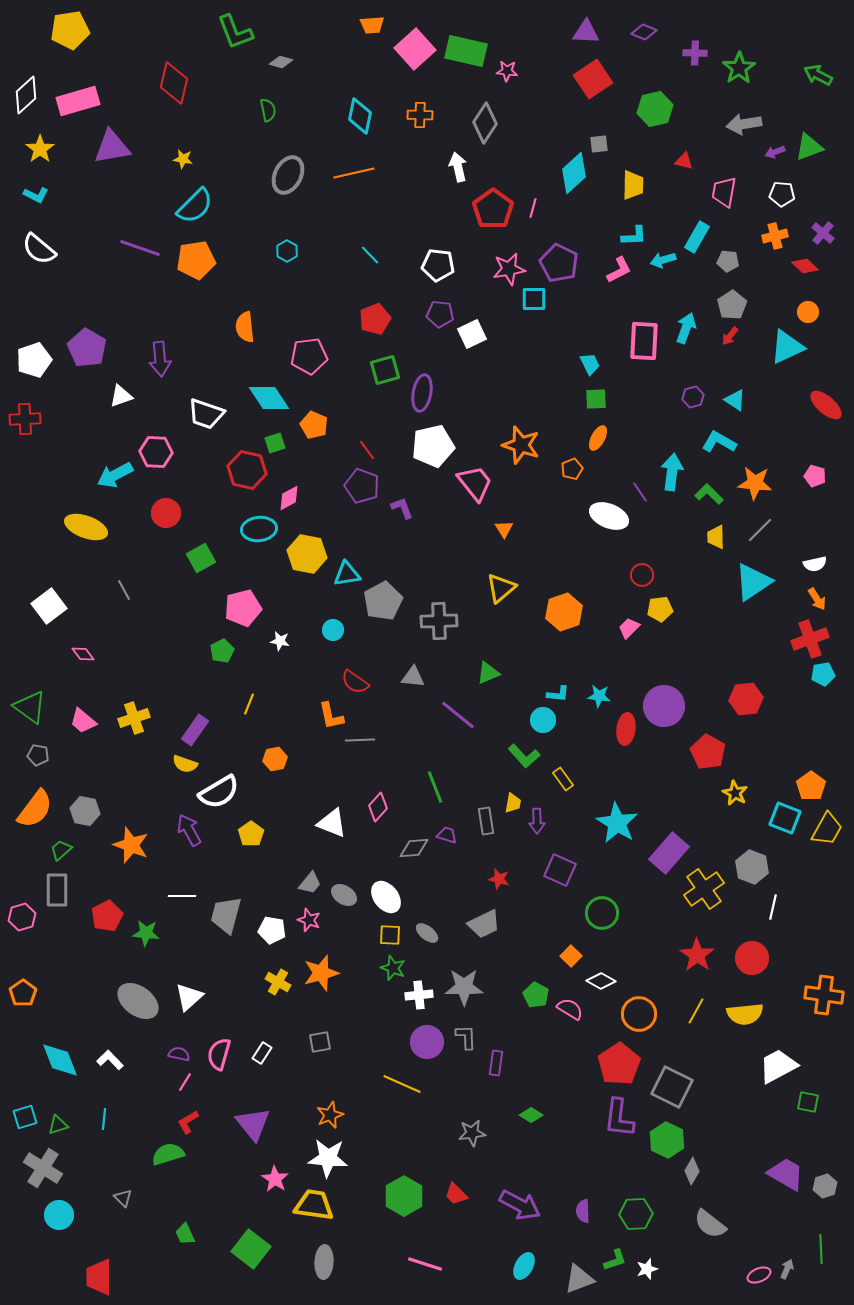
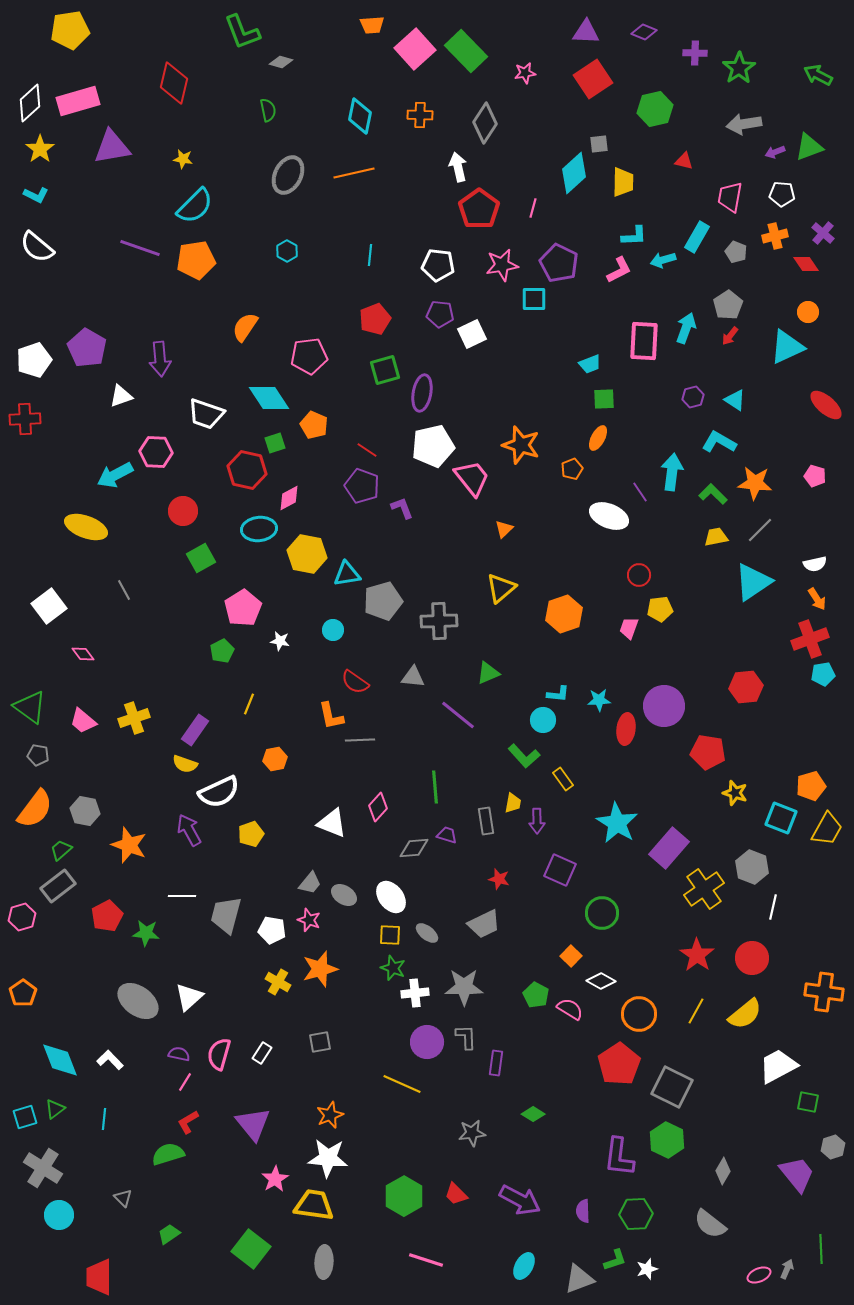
green L-shape at (235, 32): moved 7 px right
green rectangle at (466, 51): rotated 33 degrees clockwise
pink star at (507, 71): moved 18 px right, 2 px down; rotated 15 degrees counterclockwise
white diamond at (26, 95): moved 4 px right, 8 px down
yellow trapezoid at (633, 185): moved 10 px left, 3 px up
pink trapezoid at (724, 192): moved 6 px right, 5 px down
red pentagon at (493, 209): moved 14 px left
white semicircle at (39, 249): moved 2 px left, 2 px up
cyan line at (370, 255): rotated 50 degrees clockwise
gray pentagon at (728, 261): moved 8 px right, 9 px up; rotated 15 degrees clockwise
red diamond at (805, 266): moved 1 px right, 2 px up; rotated 12 degrees clockwise
pink star at (509, 269): moved 7 px left, 4 px up
gray pentagon at (732, 305): moved 4 px left
orange semicircle at (245, 327): rotated 40 degrees clockwise
cyan trapezoid at (590, 364): rotated 95 degrees clockwise
green square at (596, 399): moved 8 px right
red line at (367, 450): rotated 20 degrees counterclockwise
pink trapezoid at (475, 483): moved 3 px left, 5 px up
green L-shape at (709, 494): moved 4 px right
red circle at (166, 513): moved 17 px right, 2 px up
orange triangle at (504, 529): rotated 18 degrees clockwise
yellow trapezoid at (716, 537): rotated 80 degrees clockwise
red circle at (642, 575): moved 3 px left
gray pentagon at (383, 601): rotated 12 degrees clockwise
pink pentagon at (243, 608): rotated 18 degrees counterclockwise
orange hexagon at (564, 612): moved 2 px down
pink trapezoid at (629, 628): rotated 25 degrees counterclockwise
cyan star at (599, 696): moved 4 px down; rotated 10 degrees counterclockwise
red hexagon at (746, 699): moved 12 px up
red pentagon at (708, 752): rotated 20 degrees counterclockwise
orange pentagon at (811, 786): rotated 20 degrees clockwise
green line at (435, 787): rotated 16 degrees clockwise
white semicircle at (219, 792): rotated 6 degrees clockwise
yellow star at (735, 793): rotated 10 degrees counterclockwise
cyan square at (785, 818): moved 4 px left
yellow pentagon at (251, 834): rotated 15 degrees clockwise
orange star at (131, 845): moved 2 px left
purple rectangle at (669, 853): moved 5 px up
gray rectangle at (57, 890): moved 1 px right, 4 px up; rotated 52 degrees clockwise
white ellipse at (386, 897): moved 5 px right
orange star at (321, 973): moved 1 px left, 4 px up
white cross at (419, 995): moved 4 px left, 2 px up
orange cross at (824, 995): moved 3 px up
yellow semicircle at (745, 1014): rotated 33 degrees counterclockwise
green diamond at (531, 1115): moved 2 px right, 1 px up
purple L-shape at (619, 1118): moved 39 px down
green triangle at (58, 1125): moved 3 px left, 16 px up; rotated 20 degrees counterclockwise
gray diamond at (692, 1171): moved 31 px right
purple trapezoid at (786, 1174): moved 11 px right; rotated 21 degrees clockwise
pink star at (275, 1179): rotated 8 degrees clockwise
gray hexagon at (825, 1186): moved 8 px right, 39 px up
purple arrow at (520, 1205): moved 5 px up
green trapezoid at (185, 1234): moved 16 px left; rotated 80 degrees clockwise
pink line at (425, 1264): moved 1 px right, 4 px up
